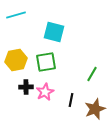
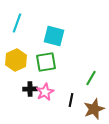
cyan line: moved 1 px right, 8 px down; rotated 54 degrees counterclockwise
cyan square: moved 4 px down
yellow hexagon: rotated 15 degrees counterclockwise
green line: moved 1 px left, 4 px down
black cross: moved 4 px right, 2 px down
brown star: moved 1 px left
